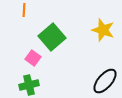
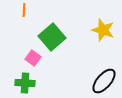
black ellipse: moved 1 px left
green cross: moved 4 px left, 2 px up; rotated 18 degrees clockwise
